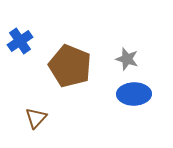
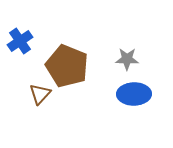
gray star: rotated 15 degrees counterclockwise
brown pentagon: moved 3 px left
brown triangle: moved 4 px right, 24 px up
